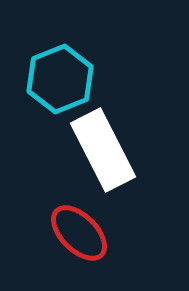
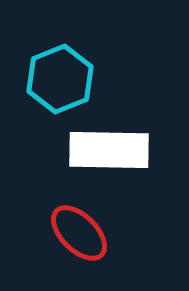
white rectangle: moved 6 px right; rotated 62 degrees counterclockwise
